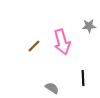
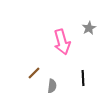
gray star: moved 2 px down; rotated 24 degrees counterclockwise
brown line: moved 27 px down
gray semicircle: moved 2 px up; rotated 64 degrees clockwise
